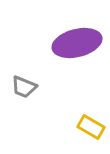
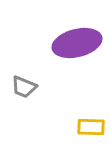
yellow rectangle: rotated 28 degrees counterclockwise
